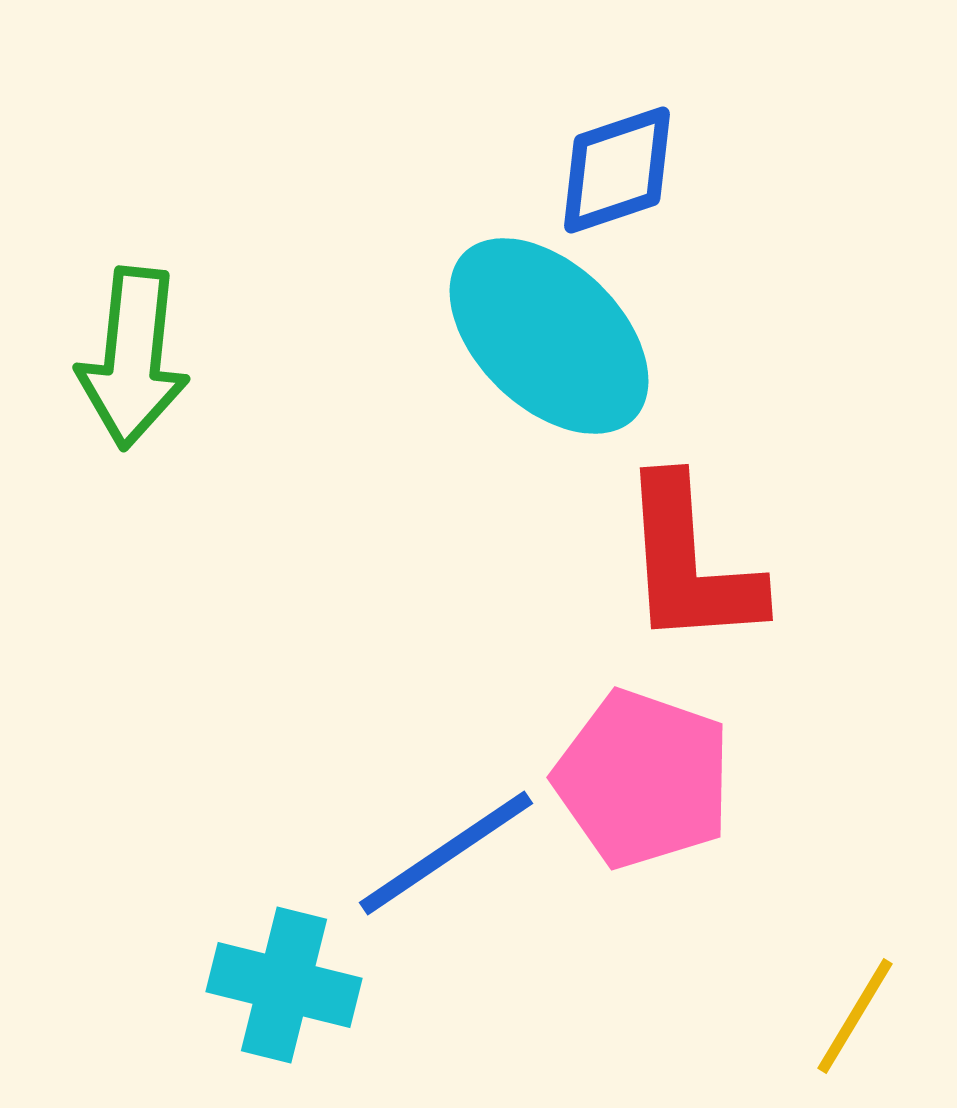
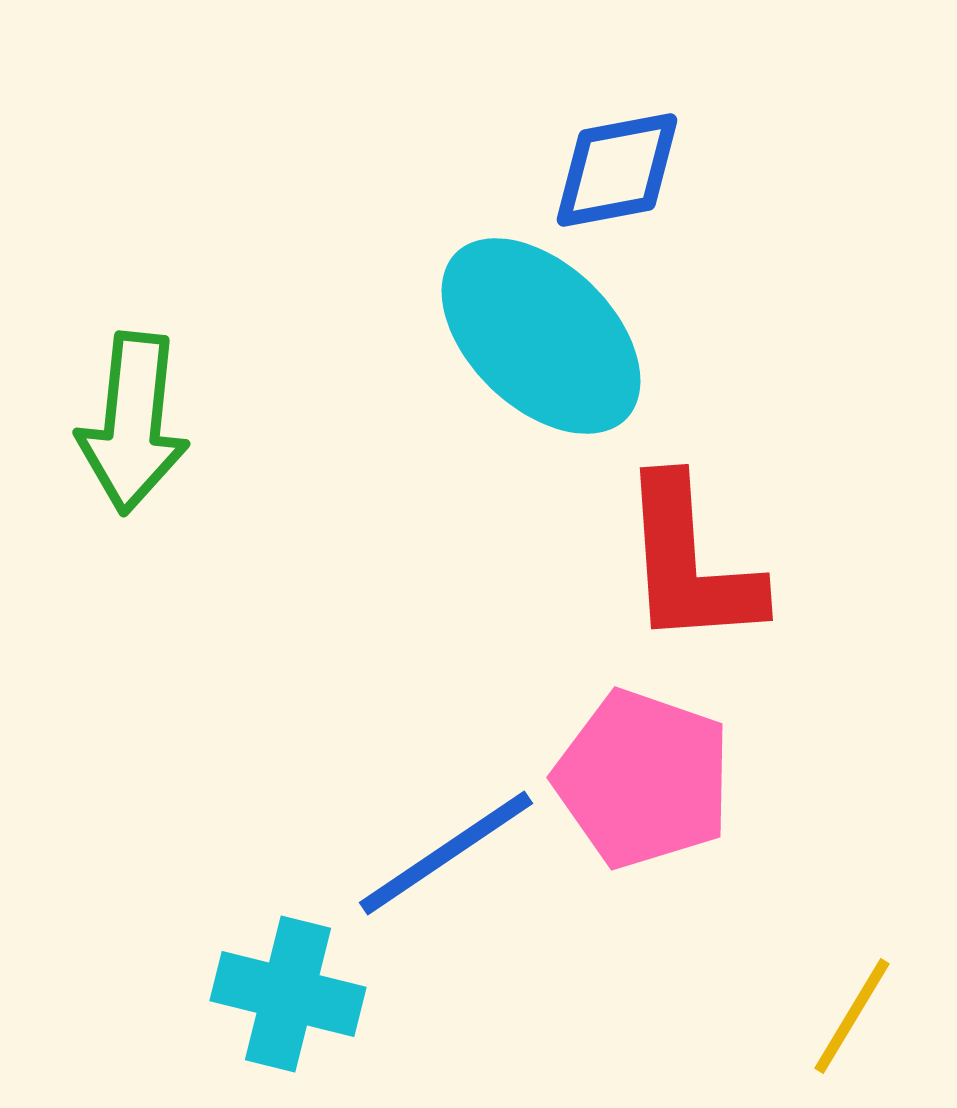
blue diamond: rotated 8 degrees clockwise
cyan ellipse: moved 8 px left
green arrow: moved 65 px down
cyan cross: moved 4 px right, 9 px down
yellow line: moved 3 px left
